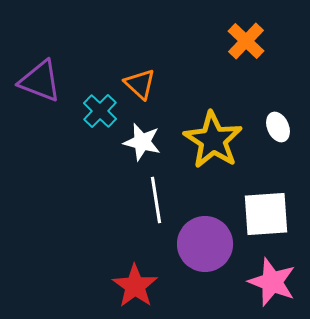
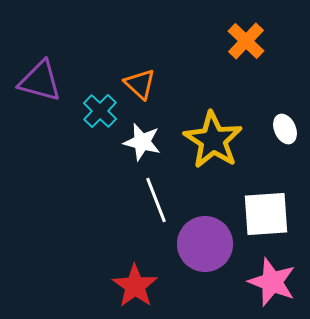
purple triangle: rotated 6 degrees counterclockwise
white ellipse: moved 7 px right, 2 px down
white line: rotated 12 degrees counterclockwise
